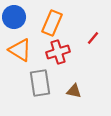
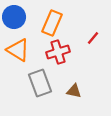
orange triangle: moved 2 px left
gray rectangle: rotated 12 degrees counterclockwise
